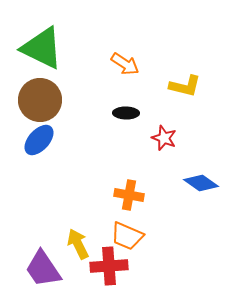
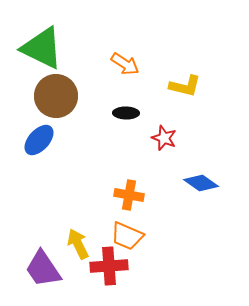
brown circle: moved 16 px right, 4 px up
